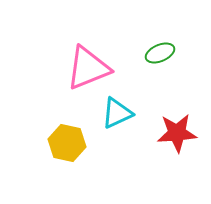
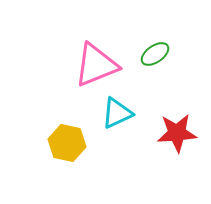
green ellipse: moved 5 px left, 1 px down; rotated 12 degrees counterclockwise
pink triangle: moved 8 px right, 3 px up
